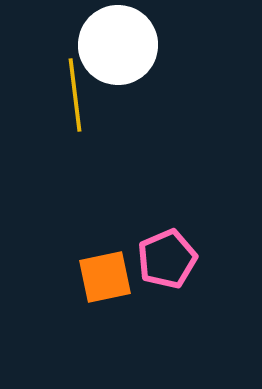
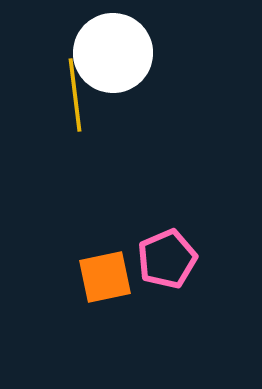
white circle: moved 5 px left, 8 px down
